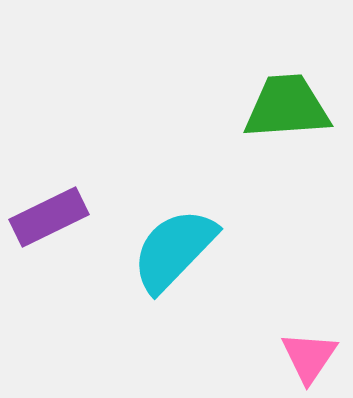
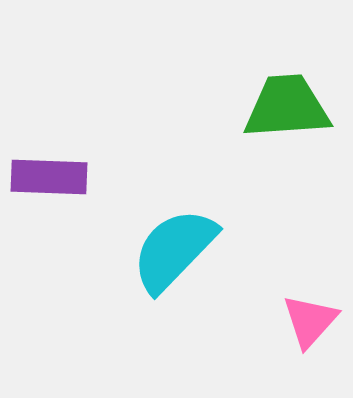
purple rectangle: moved 40 px up; rotated 28 degrees clockwise
pink triangle: moved 1 px right, 36 px up; rotated 8 degrees clockwise
